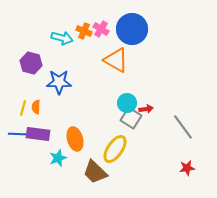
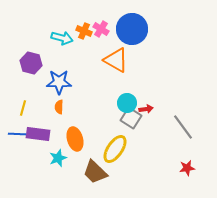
orange semicircle: moved 23 px right
